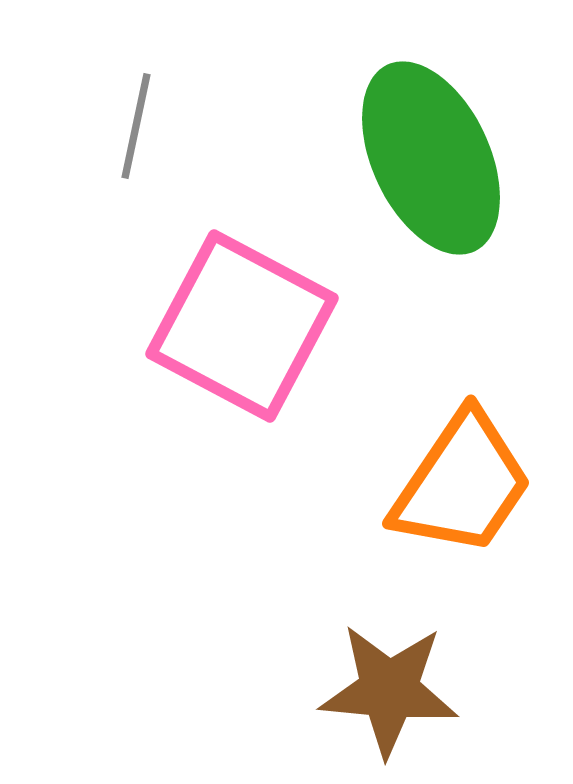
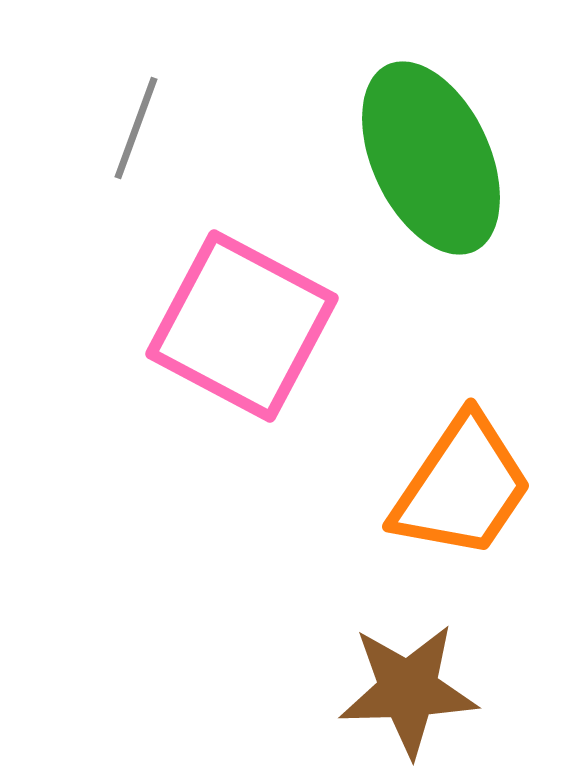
gray line: moved 2 px down; rotated 8 degrees clockwise
orange trapezoid: moved 3 px down
brown star: moved 19 px right; rotated 7 degrees counterclockwise
